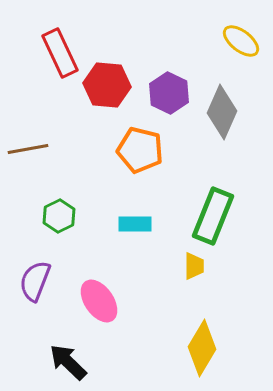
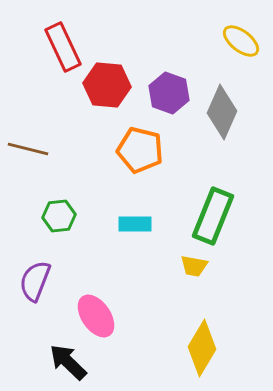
red rectangle: moved 3 px right, 6 px up
purple hexagon: rotated 6 degrees counterclockwise
brown line: rotated 24 degrees clockwise
green hexagon: rotated 20 degrees clockwise
yellow trapezoid: rotated 100 degrees clockwise
pink ellipse: moved 3 px left, 15 px down
